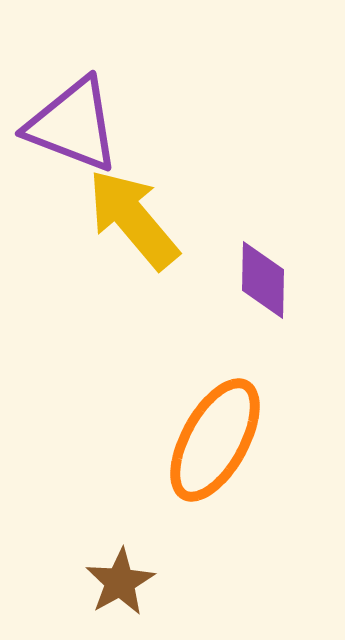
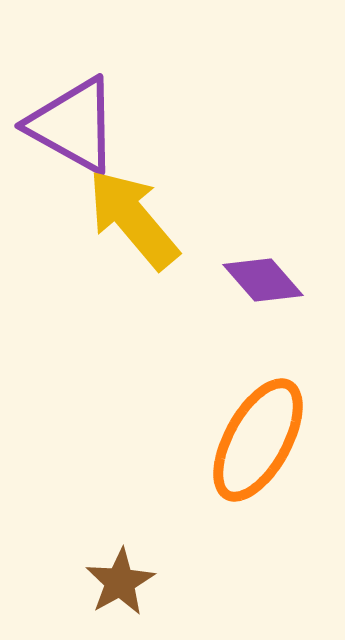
purple triangle: rotated 8 degrees clockwise
purple diamond: rotated 42 degrees counterclockwise
orange ellipse: moved 43 px right
